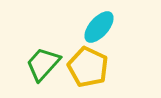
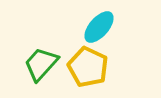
green trapezoid: moved 2 px left
